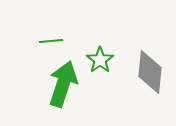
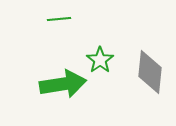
green line: moved 8 px right, 22 px up
green arrow: rotated 63 degrees clockwise
